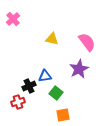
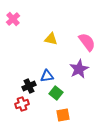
yellow triangle: moved 1 px left
blue triangle: moved 2 px right
red cross: moved 4 px right, 2 px down
